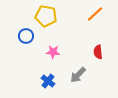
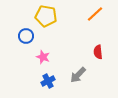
pink star: moved 10 px left, 5 px down; rotated 16 degrees clockwise
blue cross: rotated 24 degrees clockwise
